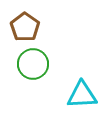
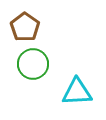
cyan triangle: moved 5 px left, 3 px up
